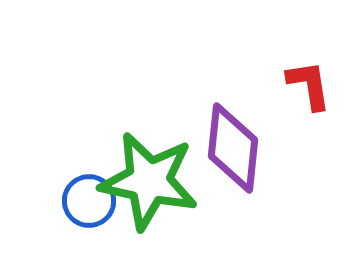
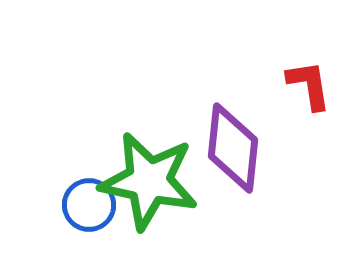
blue circle: moved 4 px down
